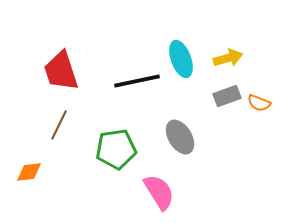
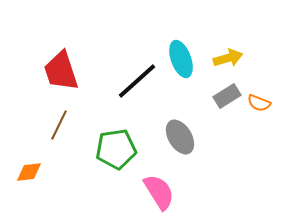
black line: rotated 30 degrees counterclockwise
gray rectangle: rotated 12 degrees counterclockwise
